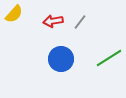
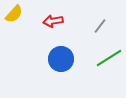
gray line: moved 20 px right, 4 px down
